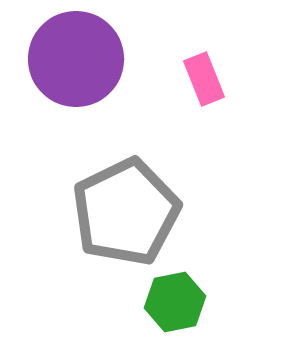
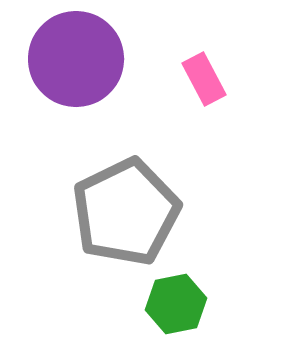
pink rectangle: rotated 6 degrees counterclockwise
green hexagon: moved 1 px right, 2 px down
